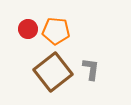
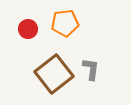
orange pentagon: moved 9 px right, 8 px up; rotated 12 degrees counterclockwise
brown square: moved 1 px right, 2 px down
